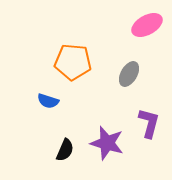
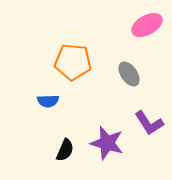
gray ellipse: rotated 65 degrees counterclockwise
blue semicircle: rotated 20 degrees counterclockwise
purple L-shape: rotated 132 degrees clockwise
